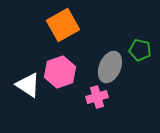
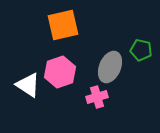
orange square: rotated 16 degrees clockwise
green pentagon: moved 1 px right
